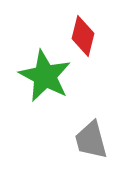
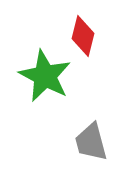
gray trapezoid: moved 2 px down
